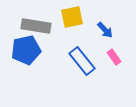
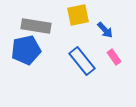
yellow square: moved 6 px right, 2 px up
